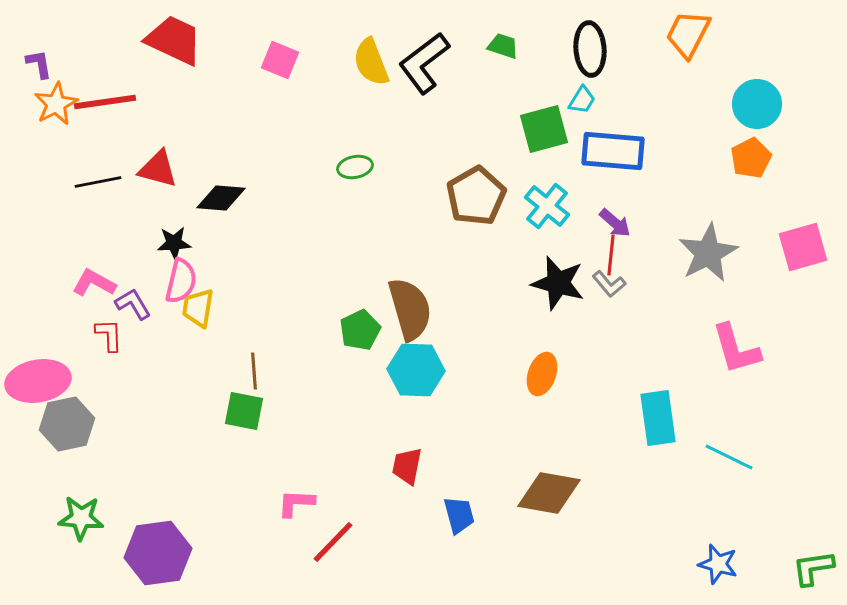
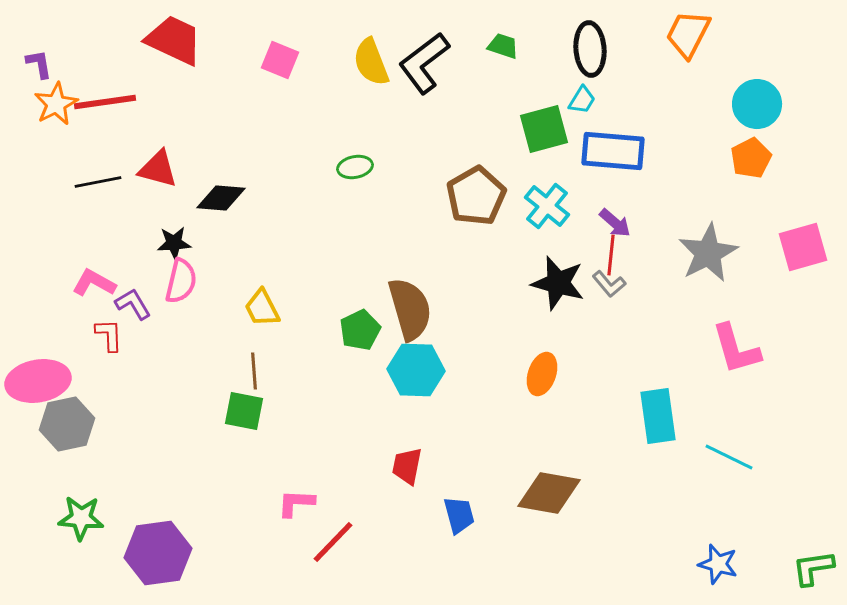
yellow trapezoid at (198, 308): moved 64 px right; rotated 36 degrees counterclockwise
cyan rectangle at (658, 418): moved 2 px up
